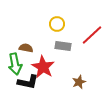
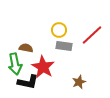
yellow circle: moved 2 px right, 6 px down
gray rectangle: moved 1 px right
